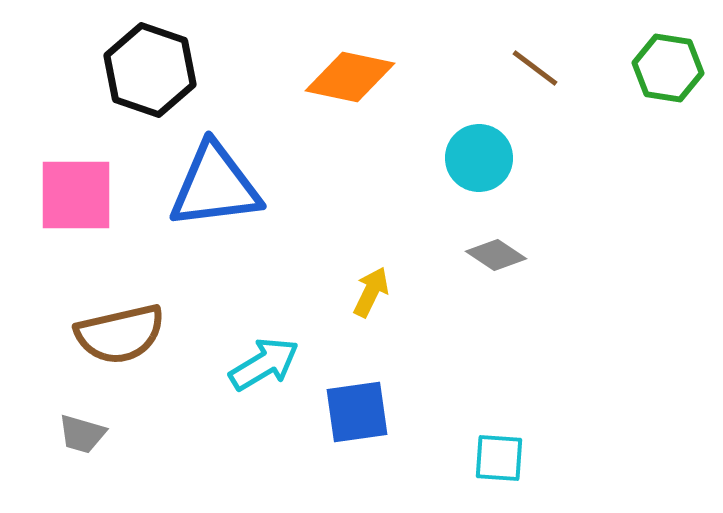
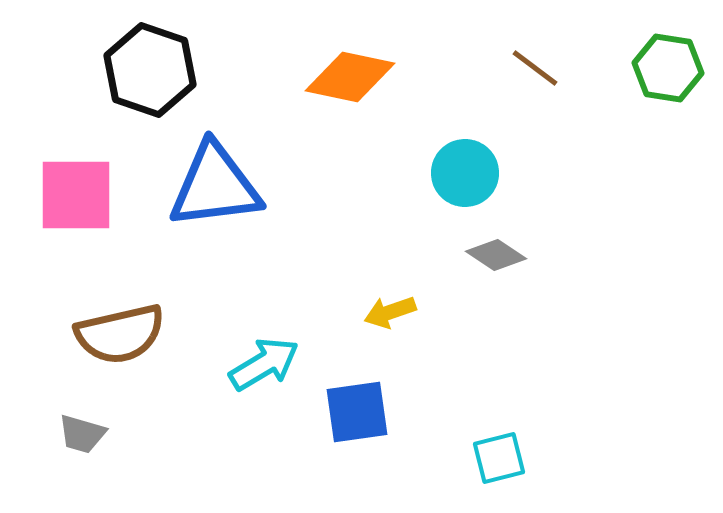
cyan circle: moved 14 px left, 15 px down
yellow arrow: moved 19 px right, 20 px down; rotated 135 degrees counterclockwise
cyan square: rotated 18 degrees counterclockwise
